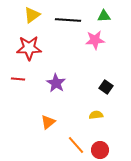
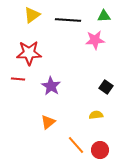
red star: moved 5 px down
purple star: moved 5 px left, 3 px down
